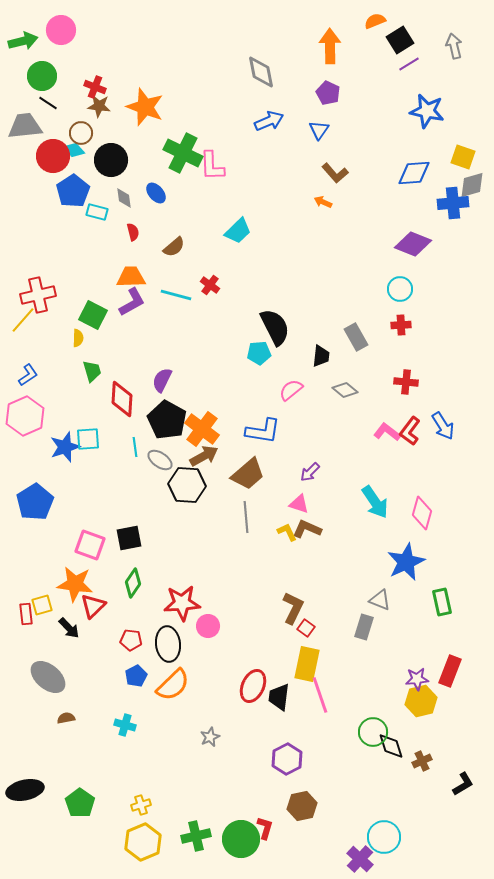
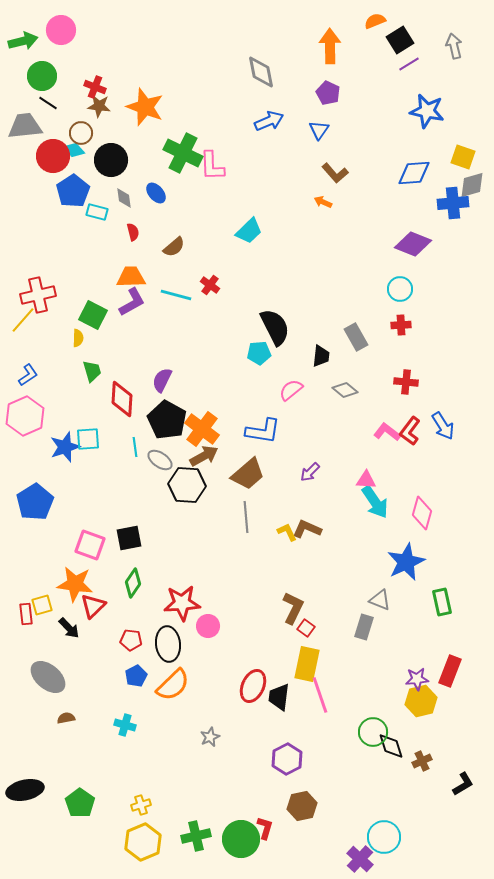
cyan trapezoid at (238, 231): moved 11 px right
pink triangle at (299, 504): moved 67 px right, 24 px up; rotated 15 degrees counterclockwise
